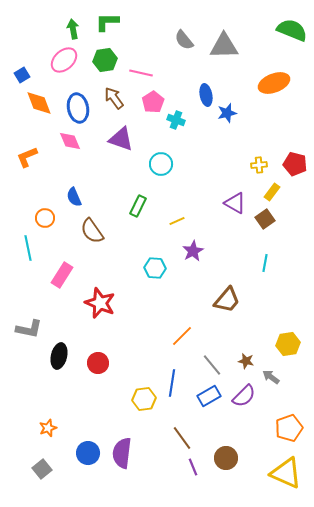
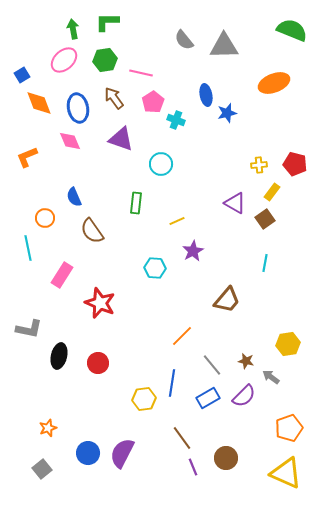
green rectangle at (138, 206): moved 2 px left, 3 px up; rotated 20 degrees counterclockwise
blue rectangle at (209, 396): moved 1 px left, 2 px down
purple semicircle at (122, 453): rotated 20 degrees clockwise
